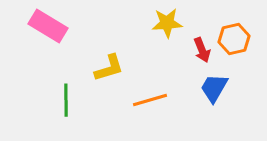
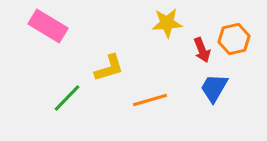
green line: moved 1 px right, 2 px up; rotated 44 degrees clockwise
